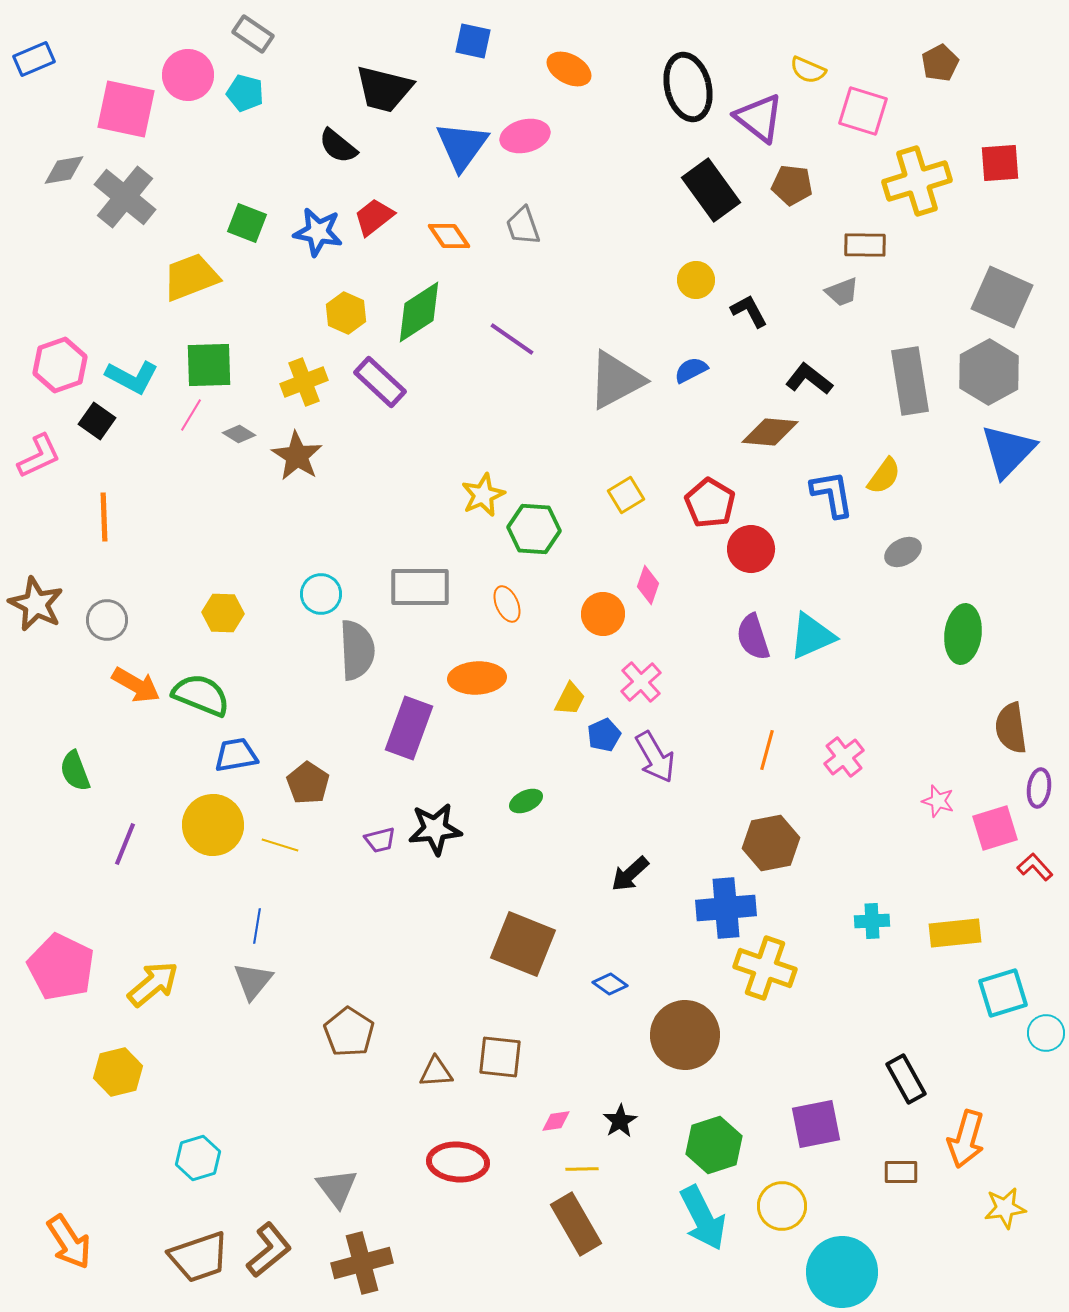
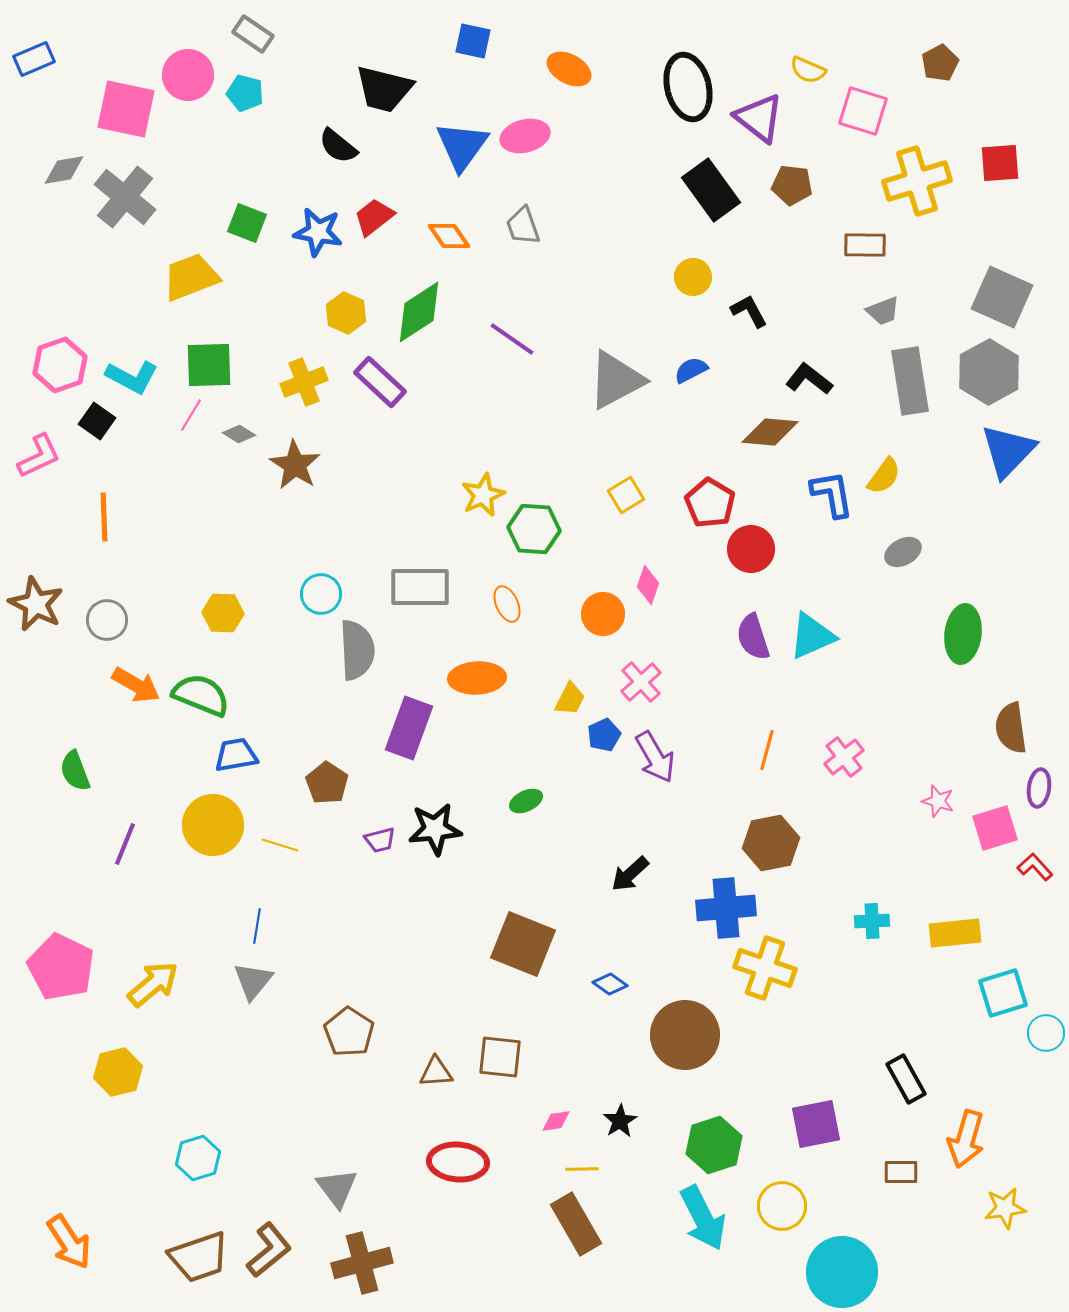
yellow circle at (696, 280): moved 3 px left, 3 px up
gray trapezoid at (842, 292): moved 41 px right, 19 px down
brown star at (297, 456): moved 2 px left, 9 px down
brown pentagon at (308, 783): moved 19 px right
